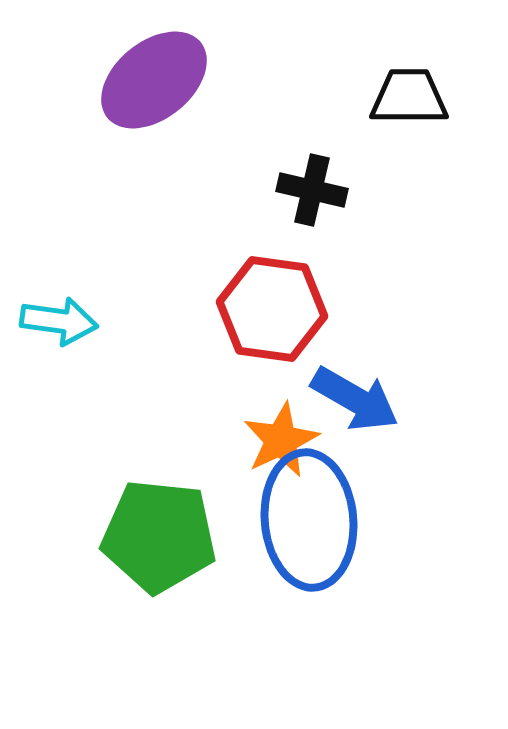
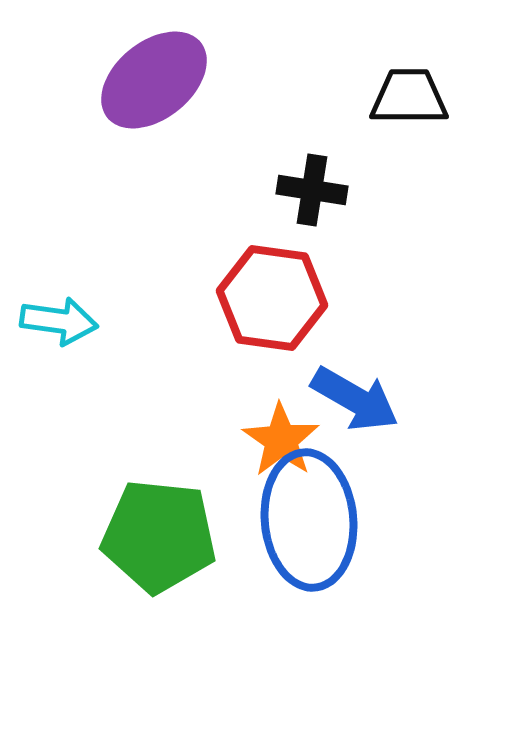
black cross: rotated 4 degrees counterclockwise
red hexagon: moved 11 px up
orange star: rotated 12 degrees counterclockwise
